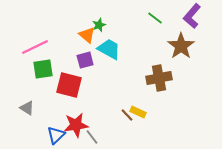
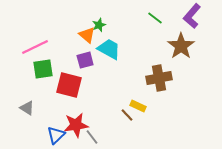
yellow rectangle: moved 6 px up
